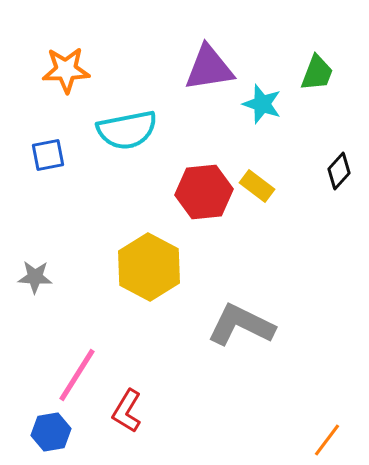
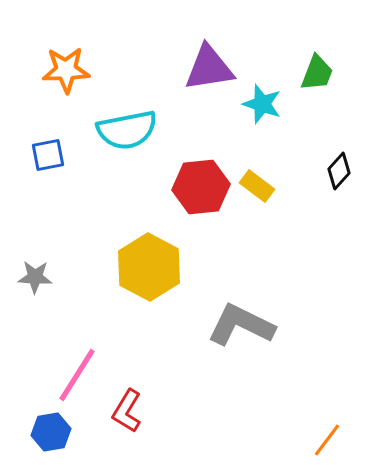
red hexagon: moved 3 px left, 5 px up
